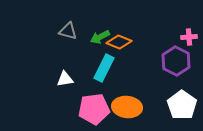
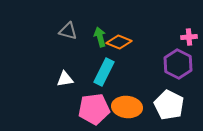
green arrow: rotated 102 degrees clockwise
purple hexagon: moved 2 px right, 3 px down
cyan rectangle: moved 4 px down
white pentagon: moved 13 px left; rotated 8 degrees counterclockwise
